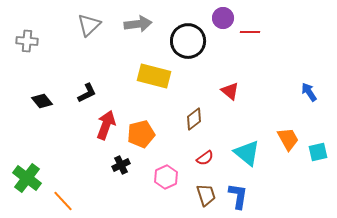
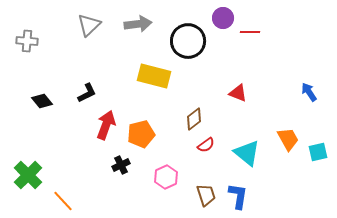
red triangle: moved 8 px right, 2 px down; rotated 18 degrees counterclockwise
red semicircle: moved 1 px right, 13 px up
green cross: moved 1 px right, 3 px up; rotated 8 degrees clockwise
